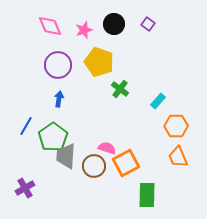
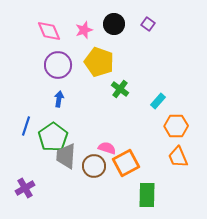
pink diamond: moved 1 px left, 5 px down
blue line: rotated 12 degrees counterclockwise
